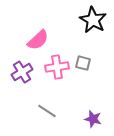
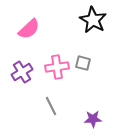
pink semicircle: moved 9 px left, 11 px up
gray line: moved 4 px right, 5 px up; rotated 30 degrees clockwise
purple star: rotated 18 degrees counterclockwise
